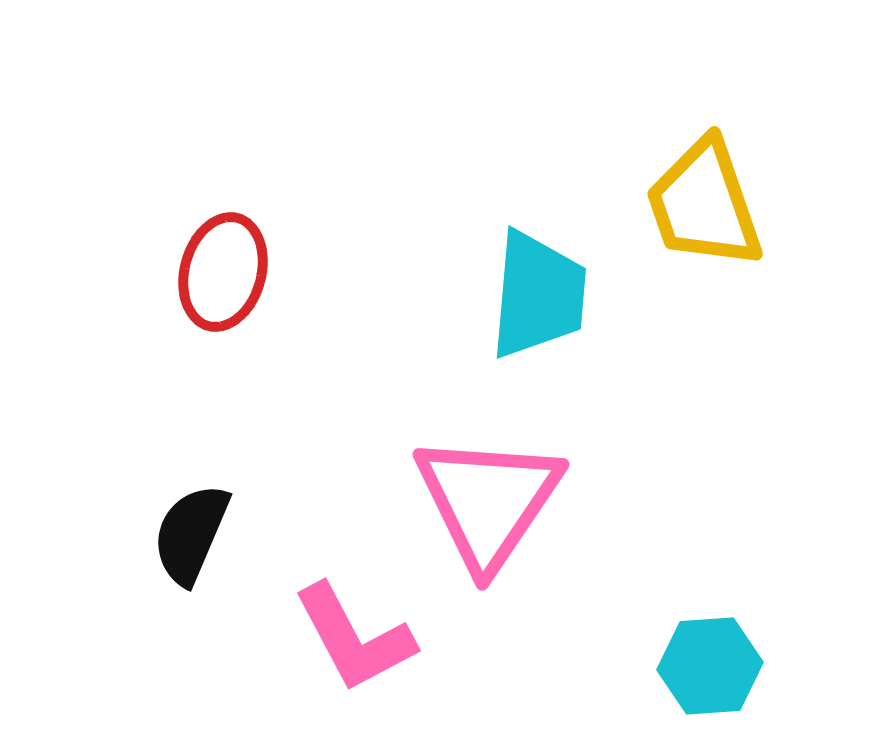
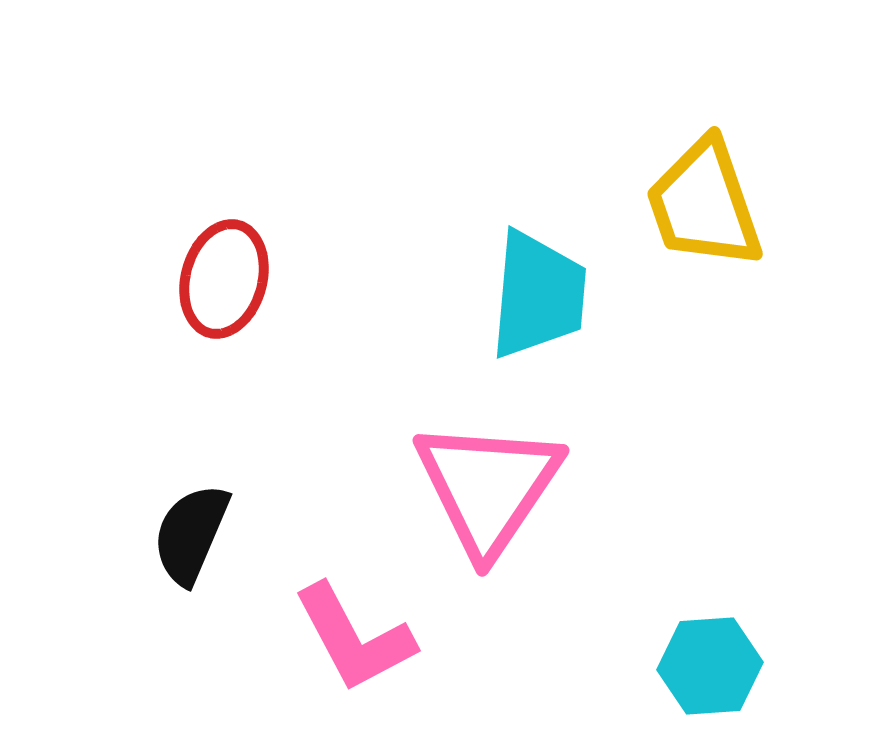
red ellipse: moved 1 px right, 7 px down
pink triangle: moved 14 px up
